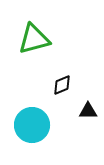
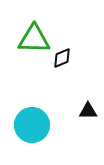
green triangle: rotated 16 degrees clockwise
black diamond: moved 27 px up
